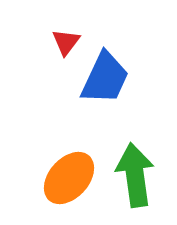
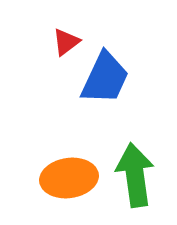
red triangle: rotated 16 degrees clockwise
orange ellipse: rotated 40 degrees clockwise
